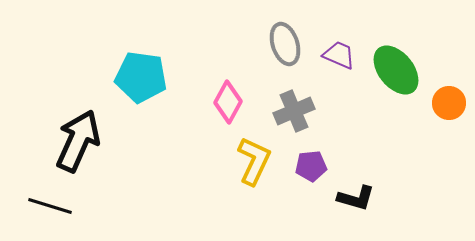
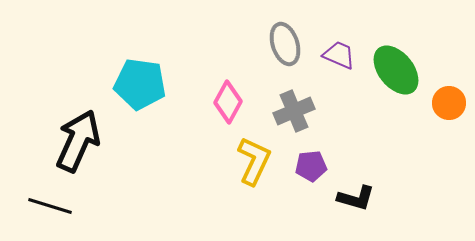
cyan pentagon: moved 1 px left, 7 px down
